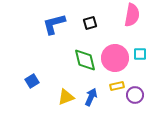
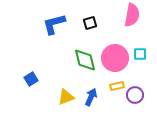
blue square: moved 1 px left, 2 px up
